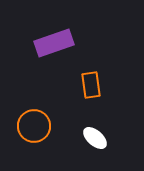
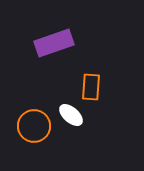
orange rectangle: moved 2 px down; rotated 12 degrees clockwise
white ellipse: moved 24 px left, 23 px up
